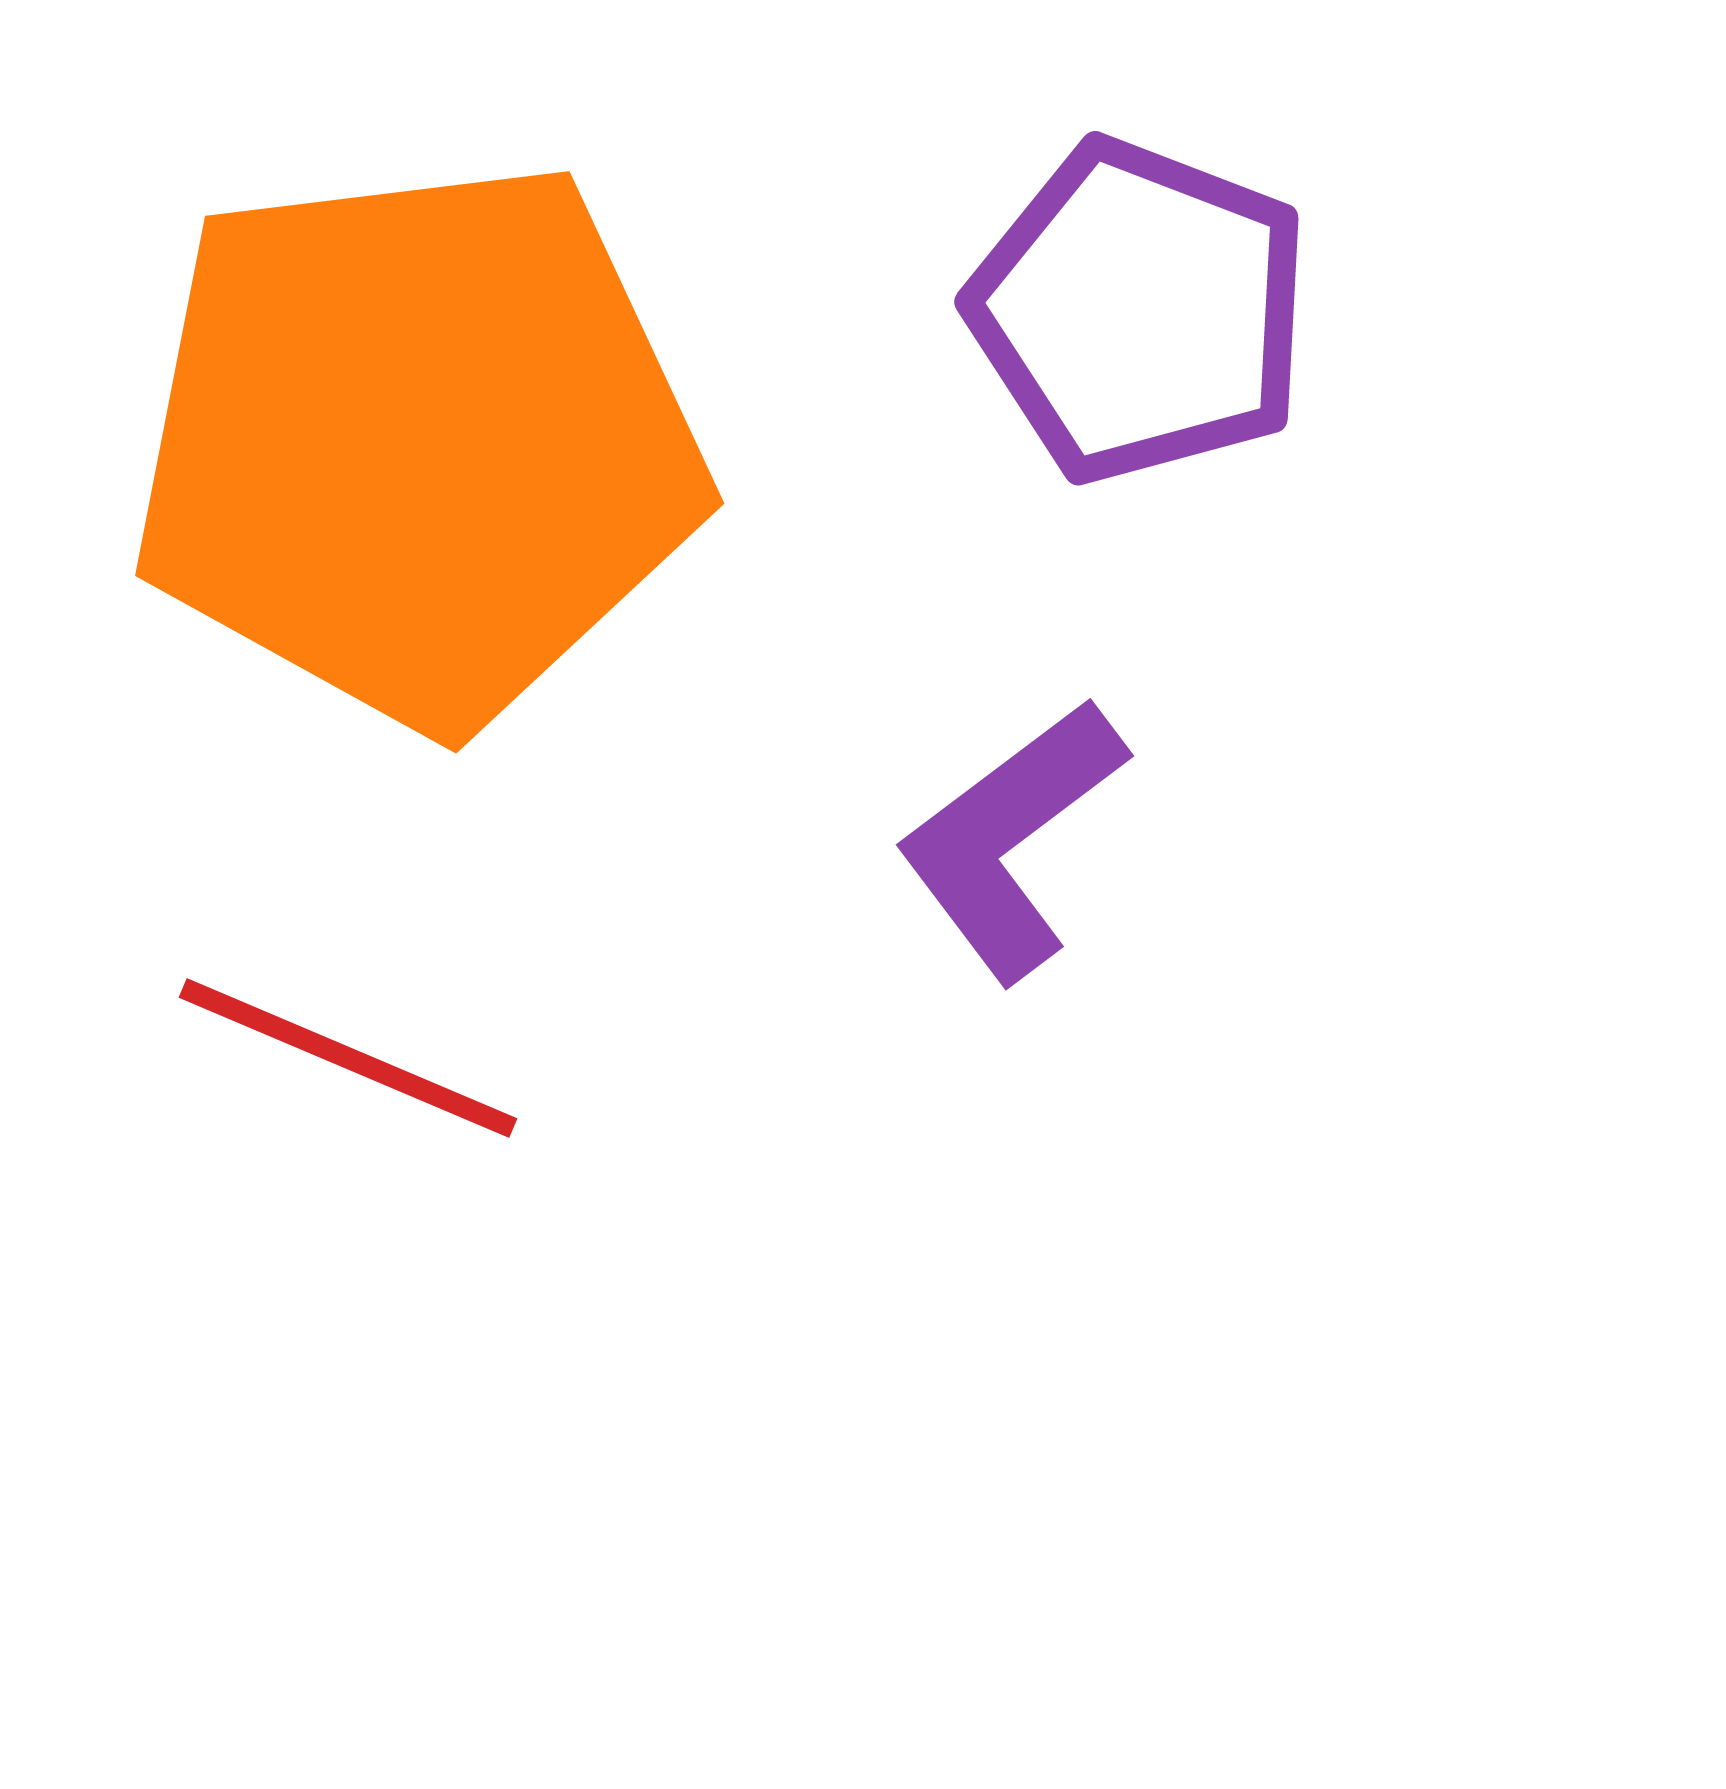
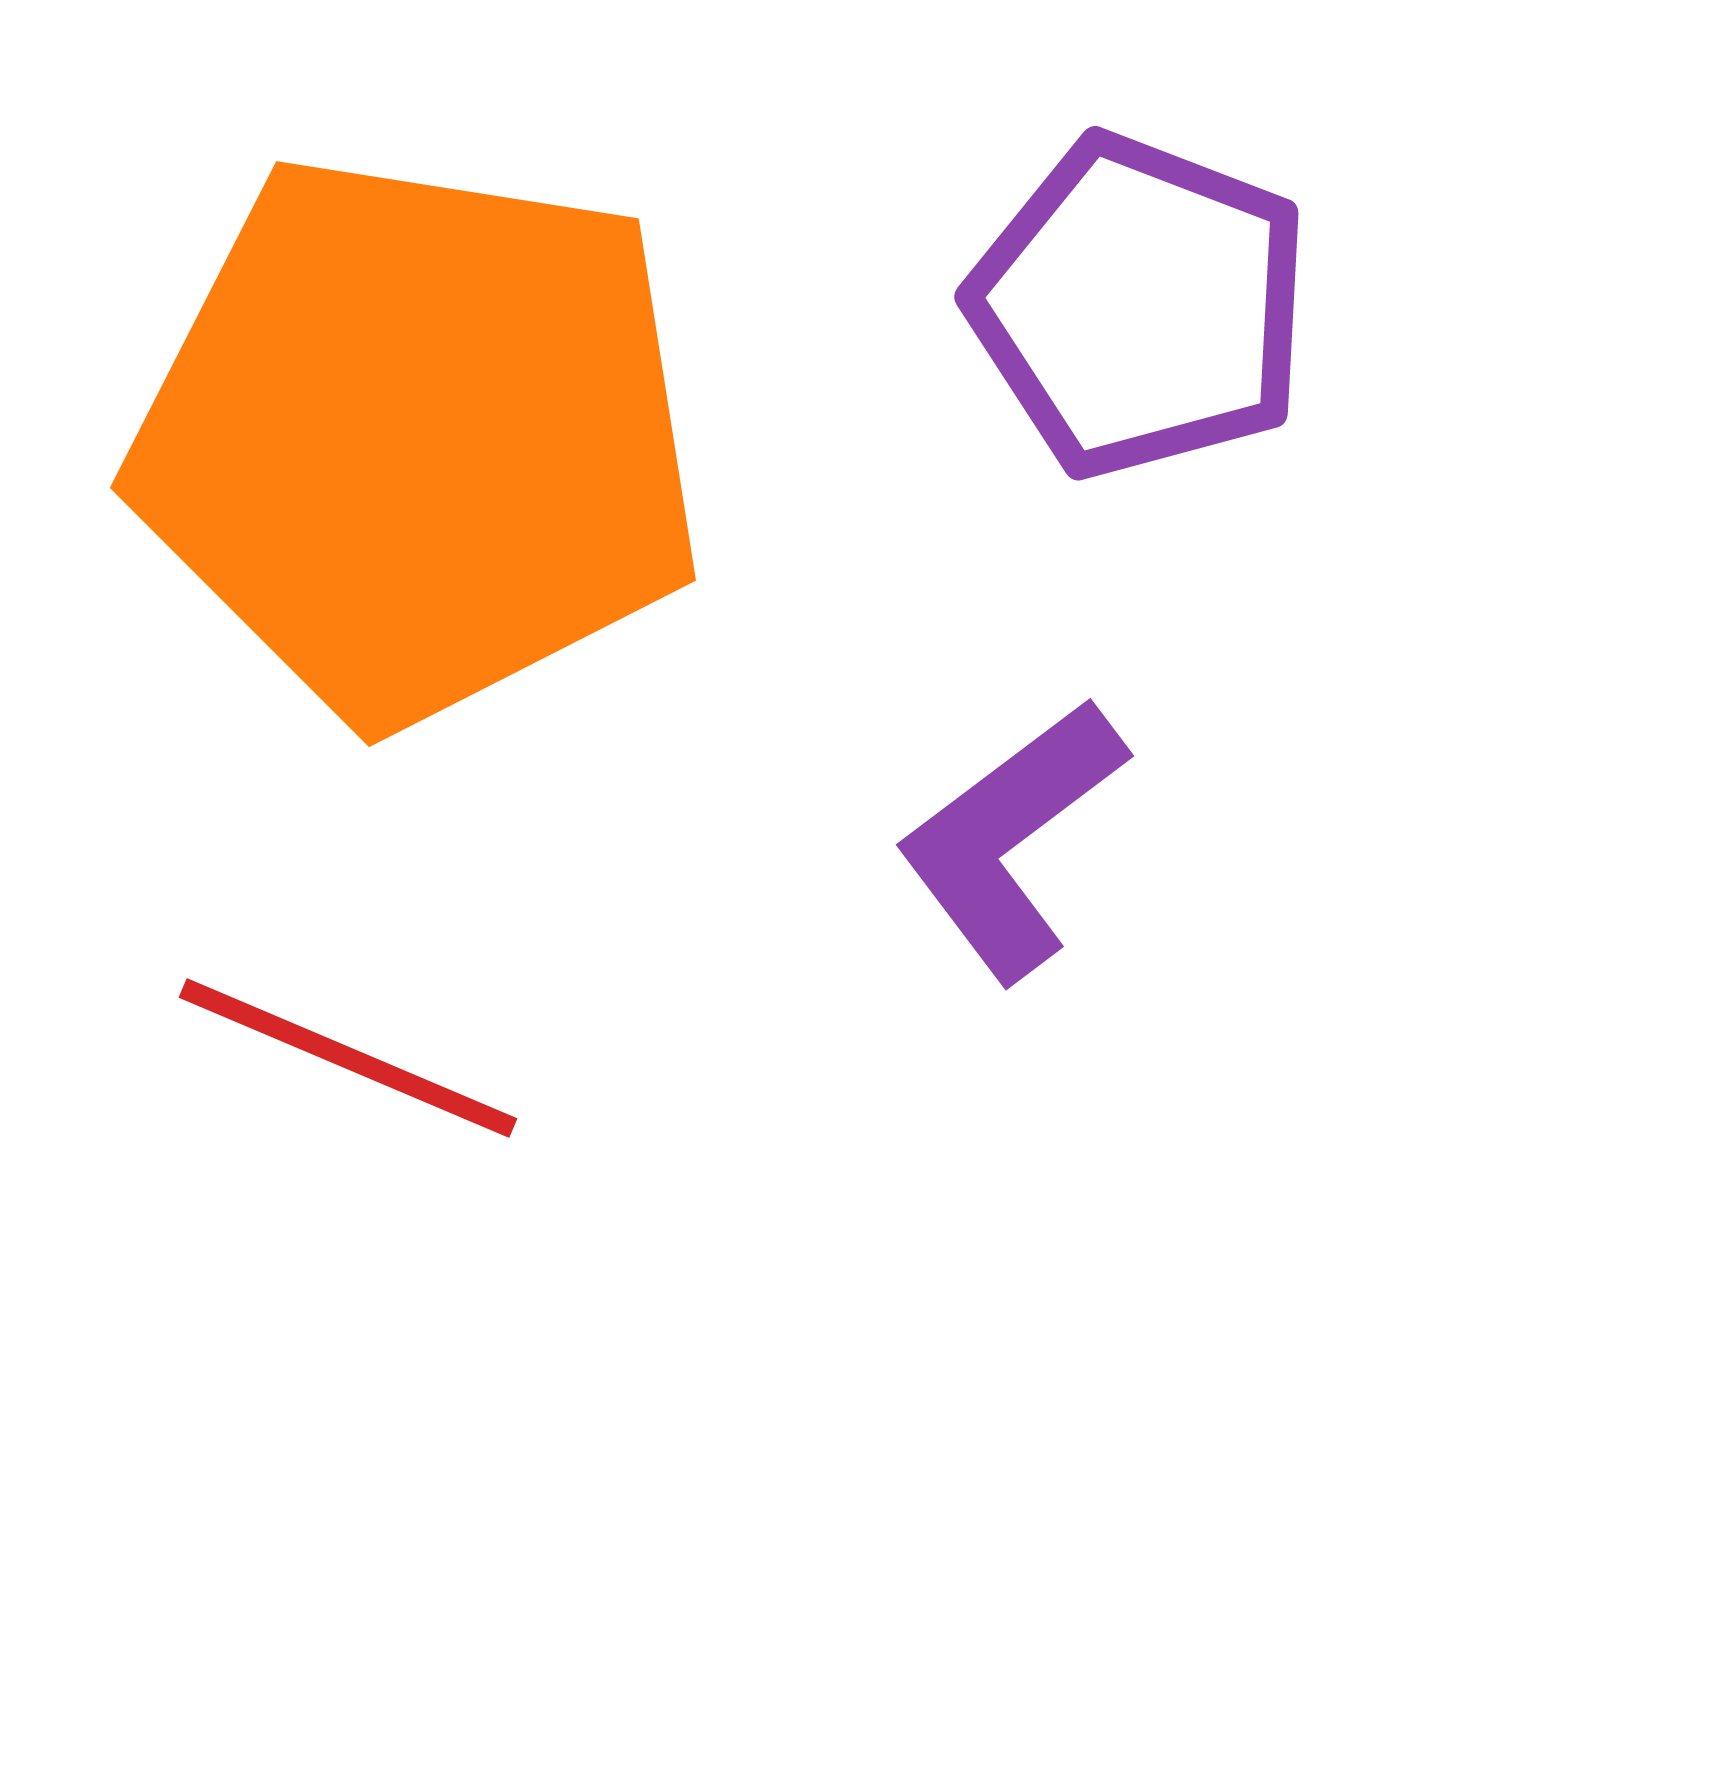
purple pentagon: moved 5 px up
orange pentagon: moved 5 px up; rotated 16 degrees clockwise
